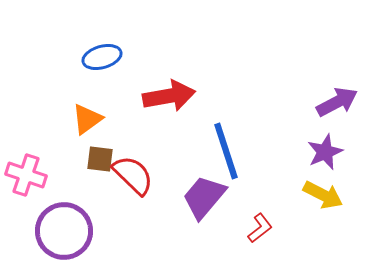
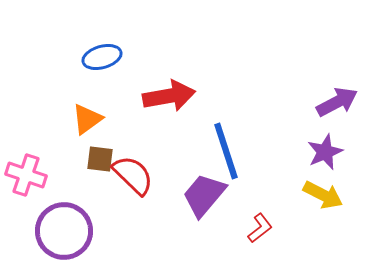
purple trapezoid: moved 2 px up
